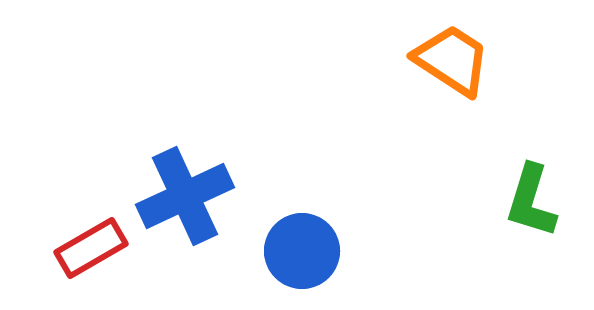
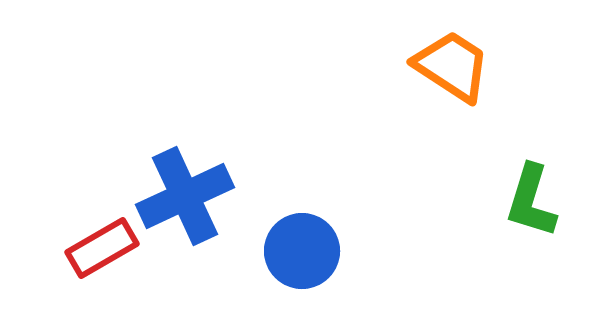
orange trapezoid: moved 6 px down
red rectangle: moved 11 px right
